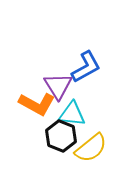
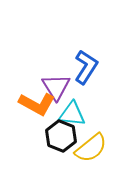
blue L-shape: rotated 28 degrees counterclockwise
purple triangle: moved 2 px left, 1 px down
